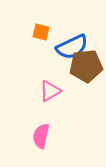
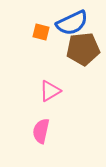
blue semicircle: moved 24 px up
brown pentagon: moved 3 px left, 17 px up
pink semicircle: moved 5 px up
